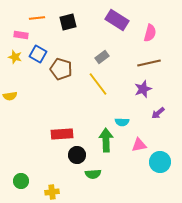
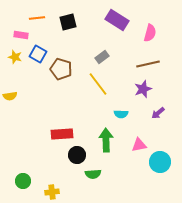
brown line: moved 1 px left, 1 px down
cyan semicircle: moved 1 px left, 8 px up
green circle: moved 2 px right
